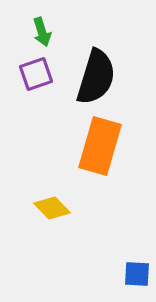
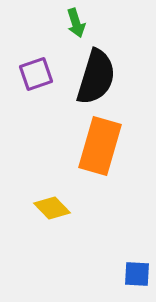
green arrow: moved 34 px right, 9 px up
